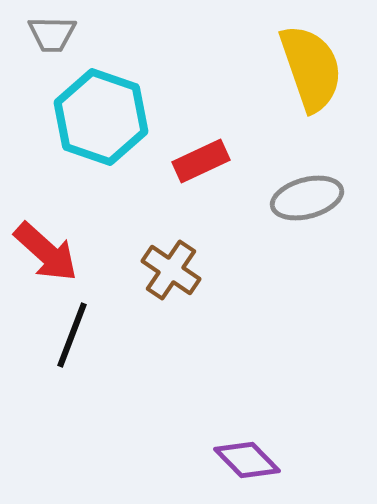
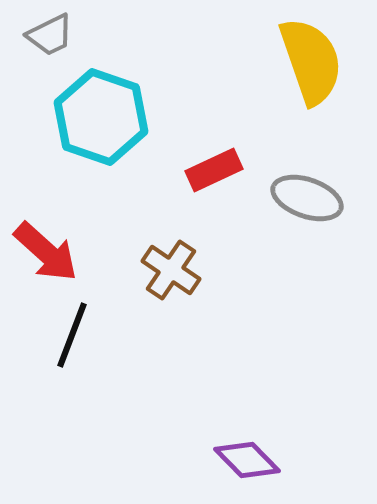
gray trapezoid: moved 2 px left, 1 px down; rotated 27 degrees counterclockwise
yellow semicircle: moved 7 px up
red rectangle: moved 13 px right, 9 px down
gray ellipse: rotated 34 degrees clockwise
